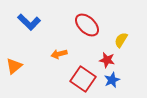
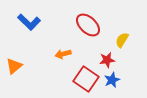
red ellipse: moved 1 px right
yellow semicircle: moved 1 px right
orange arrow: moved 4 px right
red star: rotated 21 degrees counterclockwise
red square: moved 3 px right
